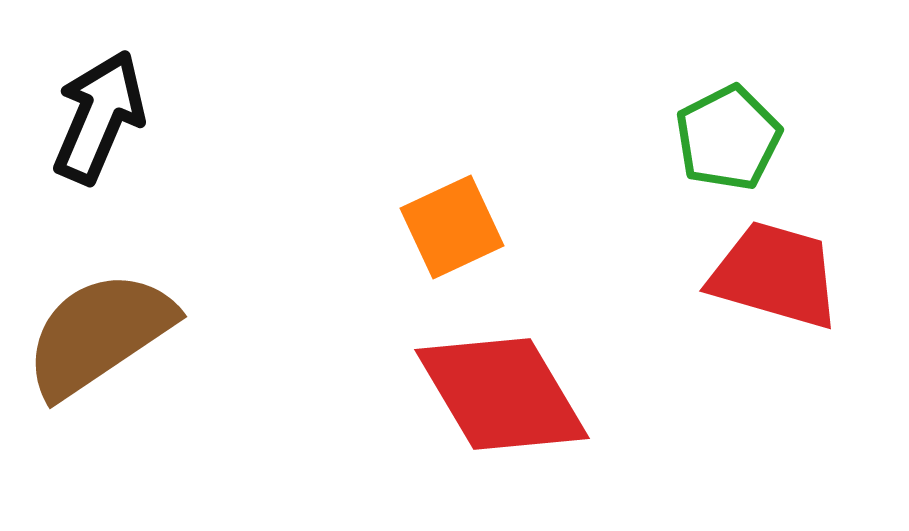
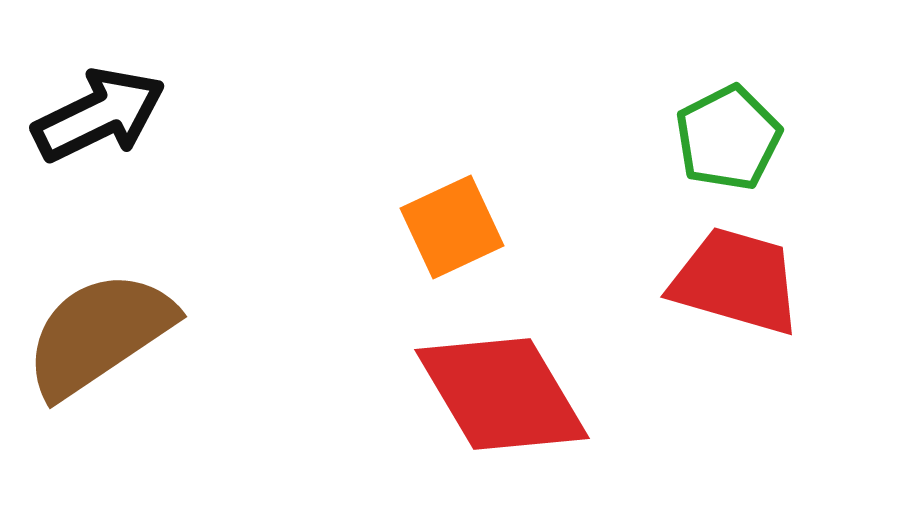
black arrow: moved 2 px up; rotated 41 degrees clockwise
red trapezoid: moved 39 px left, 6 px down
